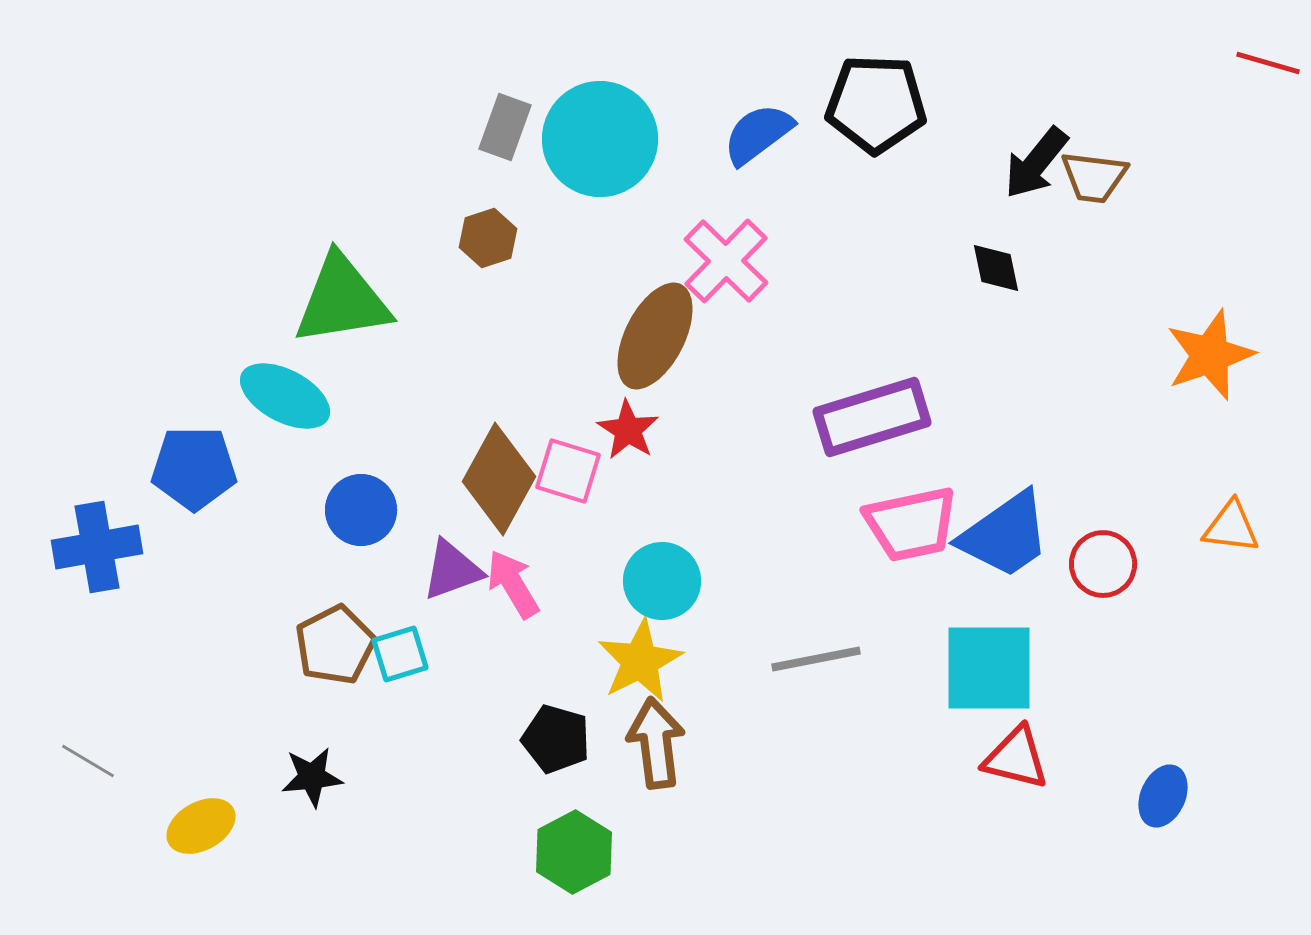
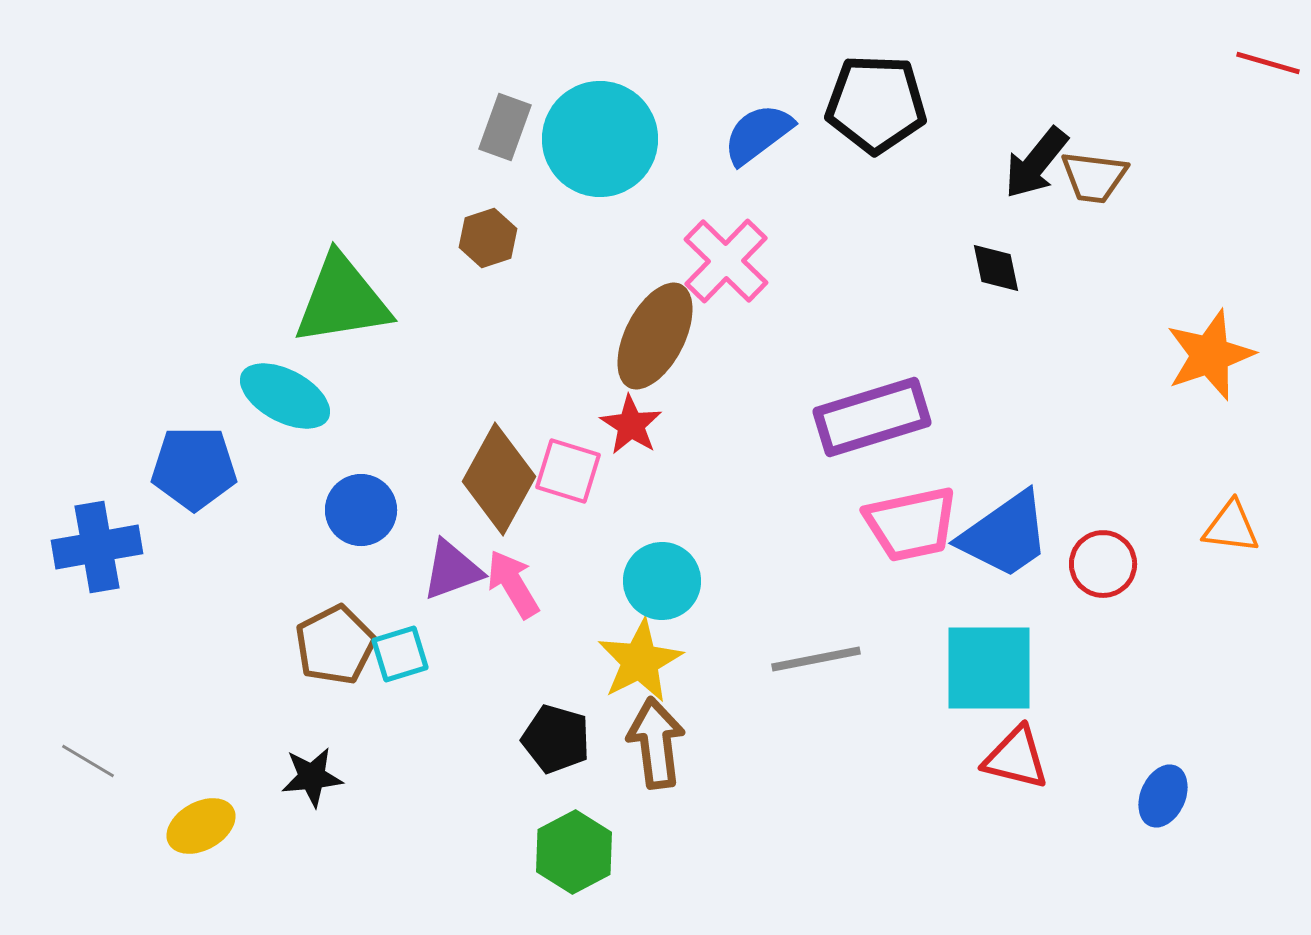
red star at (628, 430): moved 3 px right, 5 px up
